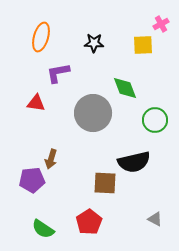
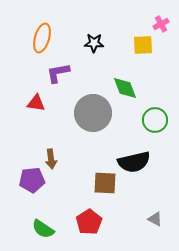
orange ellipse: moved 1 px right, 1 px down
brown arrow: rotated 24 degrees counterclockwise
